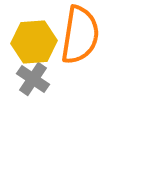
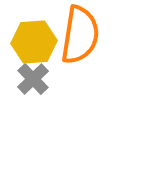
gray cross: rotated 12 degrees clockwise
